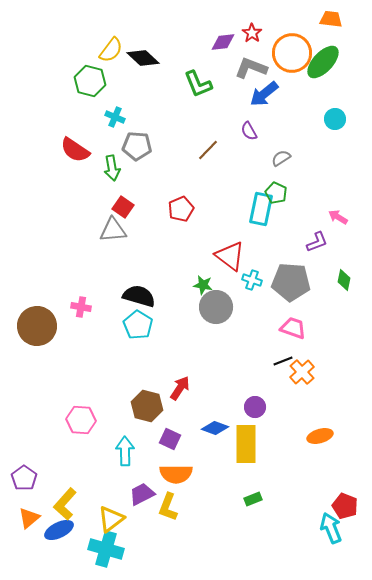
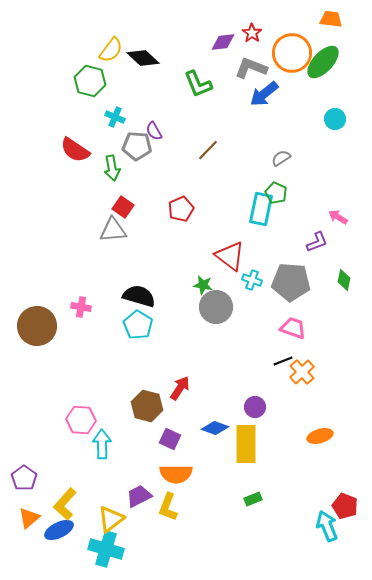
purple semicircle at (249, 131): moved 95 px left
cyan arrow at (125, 451): moved 23 px left, 7 px up
purple trapezoid at (142, 494): moved 3 px left, 2 px down
cyan arrow at (331, 528): moved 4 px left, 2 px up
